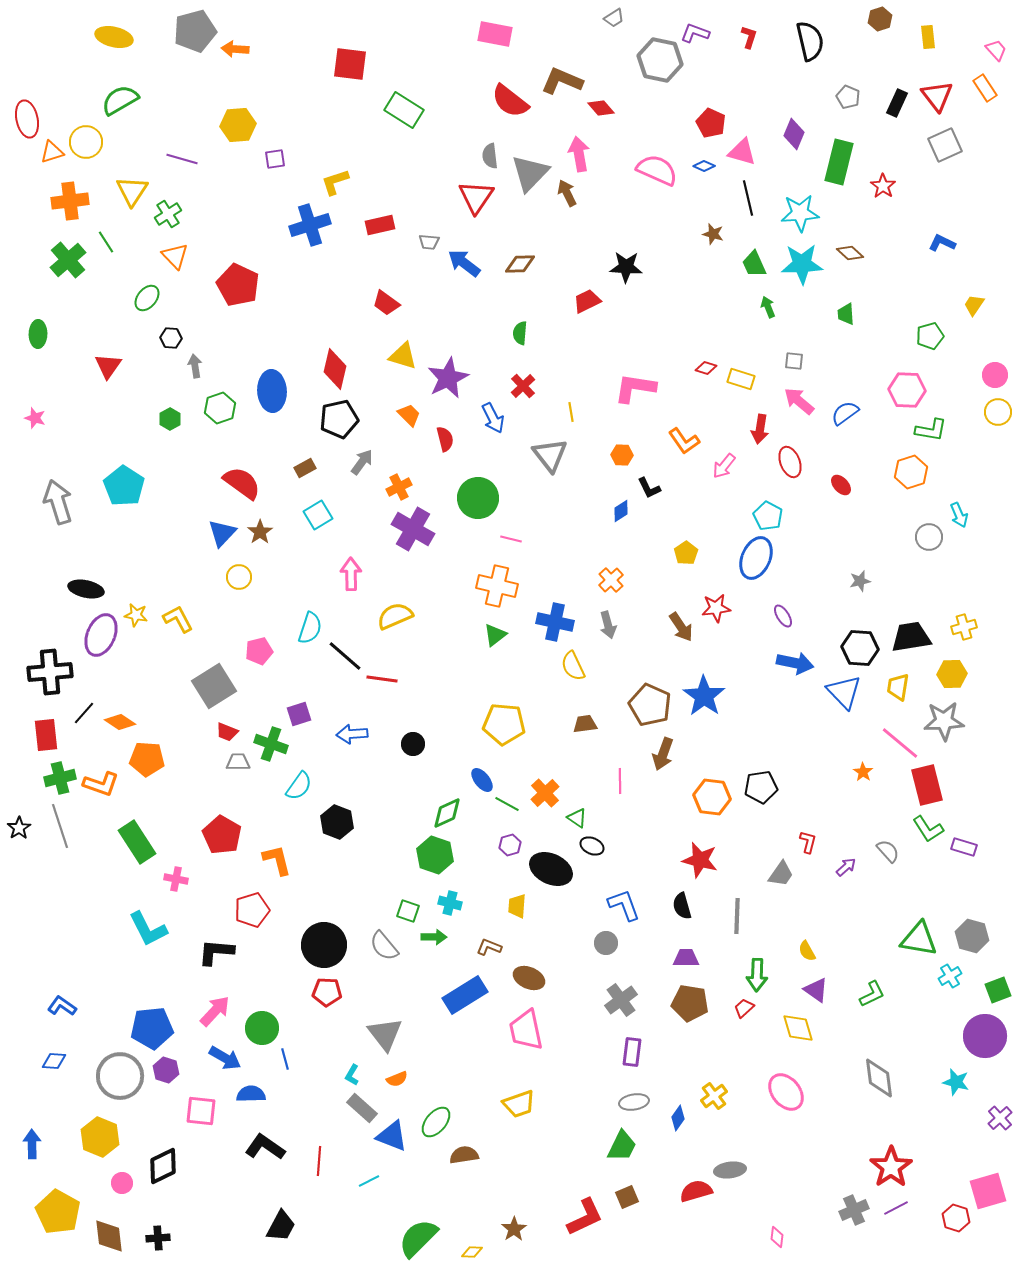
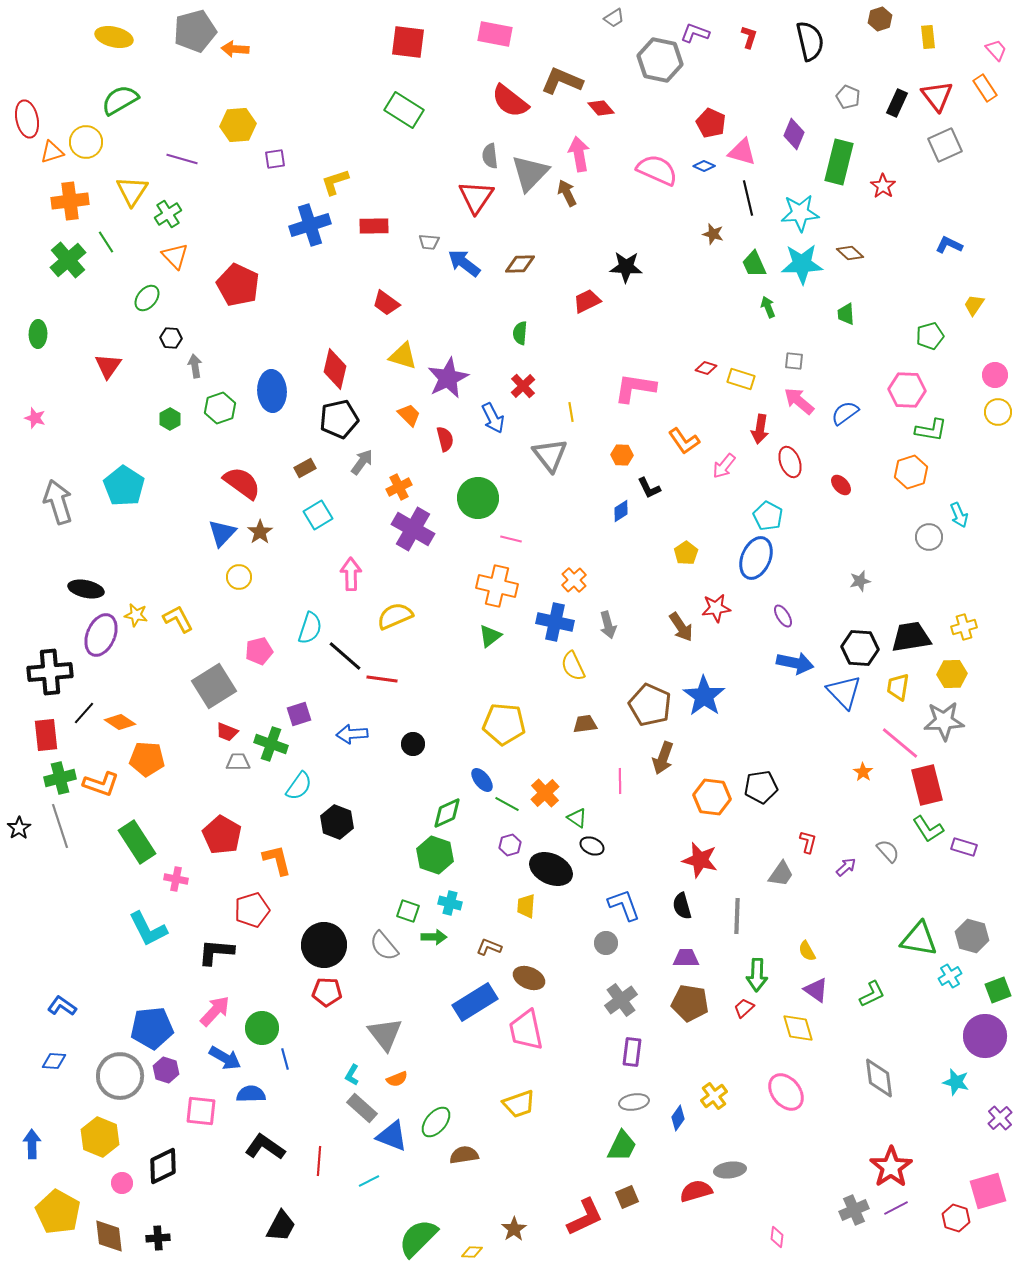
red square at (350, 64): moved 58 px right, 22 px up
red rectangle at (380, 225): moved 6 px left, 1 px down; rotated 12 degrees clockwise
blue L-shape at (942, 243): moved 7 px right, 2 px down
orange cross at (611, 580): moved 37 px left
green triangle at (495, 635): moved 5 px left, 1 px down
brown arrow at (663, 754): moved 4 px down
yellow trapezoid at (517, 906): moved 9 px right
blue rectangle at (465, 995): moved 10 px right, 7 px down
